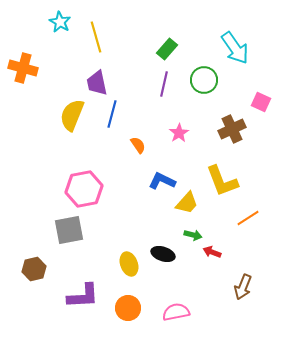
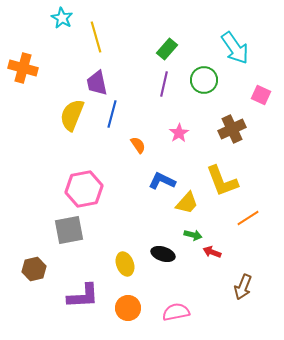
cyan star: moved 2 px right, 4 px up
pink square: moved 7 px up
yellow ellipse: moved 4 px left
